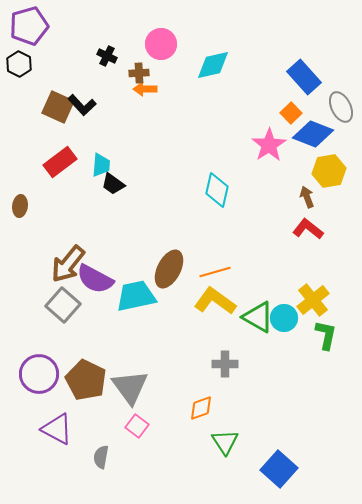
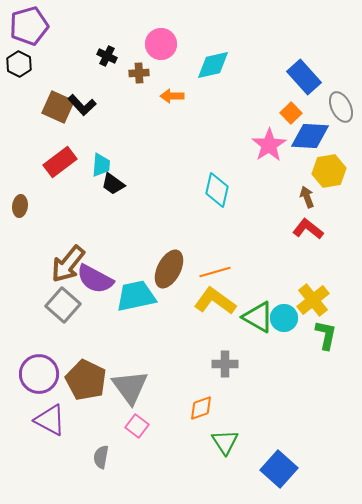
orange arrow at (145, 89): moved 27 px right, 7 px down
blue diamond at (313, 134): moved 3 px left, 2 px down; rotated 18 degrees counterclockwise
purple triangle at (57, 429): moved 7 px left, 9 px up
